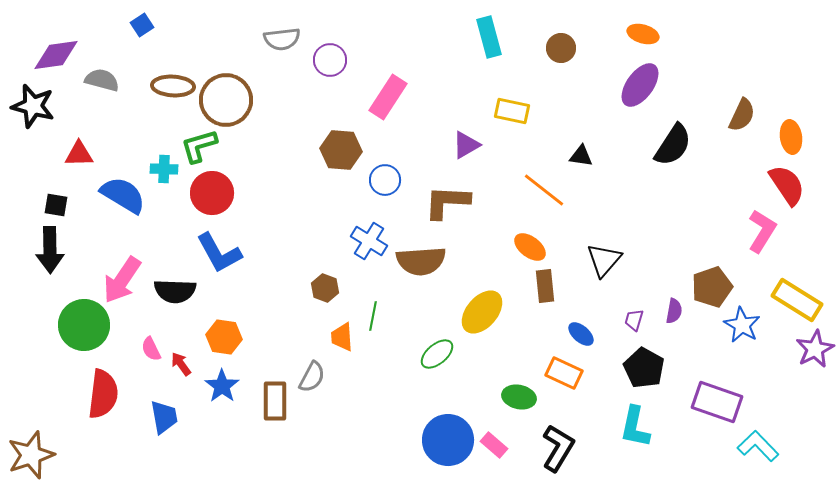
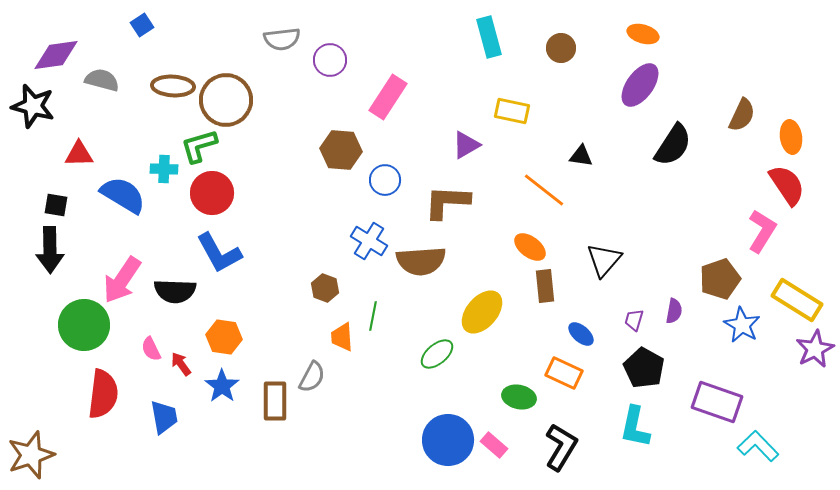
brown pentagon at (712, 287): moved 8 px right, 8 px up
black L-shape at (558, 448): moved 3 px right, 1 px up
